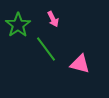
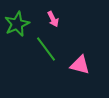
green star: moved 1 px left, 1 px up; rotated 10 degrees clockwise
pink triangle: moved 1 px down
